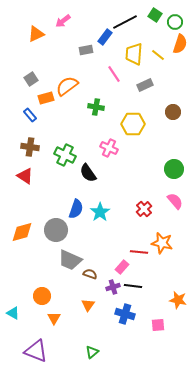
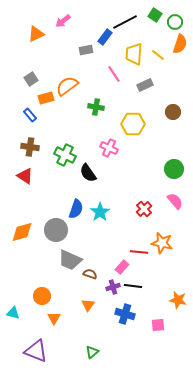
cyan triangle at (13, 313): rotated 16 degrees counterclockwise
